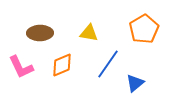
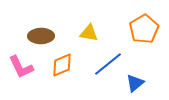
brown ellipse: moved 1 px right, 3 px down
blue line: rotated 16 degrees clockwise
